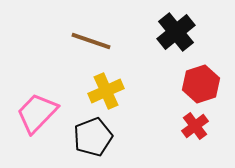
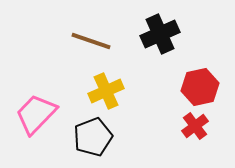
black cross: moved 16 px left, 2 px down; rotated 15 degrees clockwise
red hexagon: moved 1 px left, 3 px down; rotated 6 degrees clockwise
pink trapezoid: moved 1 px left, 1 px down
